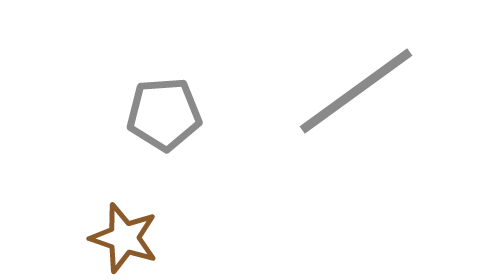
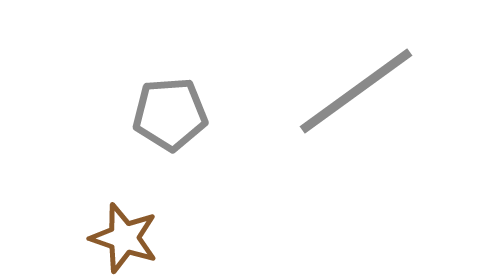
gray pentagon: moved 6 px right
